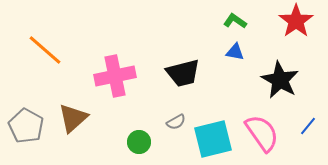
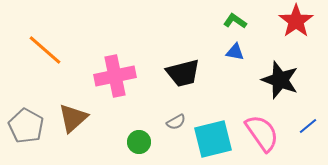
black star: rotated 9 degrees counterclockwise
blue line: rotated 12 degrees clockwise
